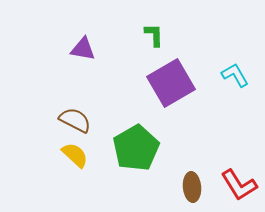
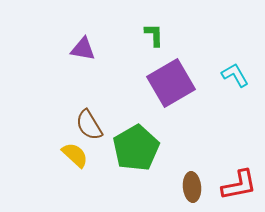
brown semicircle: moved 14 px right, 5 px down; rotated 148 degrees counterclockwise
red L-shape: rotated 69 degrees counterclockwise
